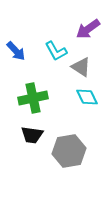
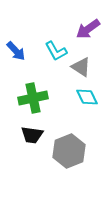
gray hexagon: rotated 12 degrees counterclockwise
